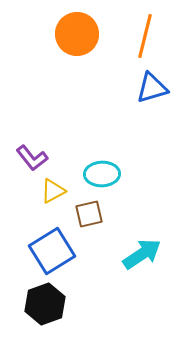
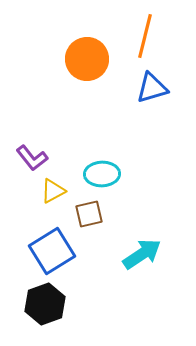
orange circle: moved 10 px right, 25 px down
